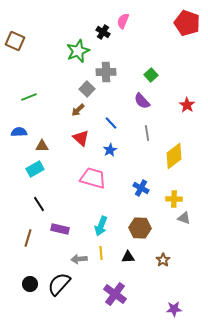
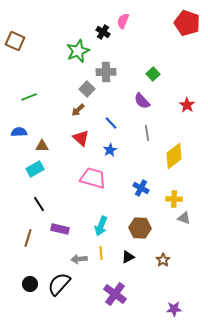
green square: moved 2 px right, 1 px up
black triangle: rotated 24 degrees counterclockwise
